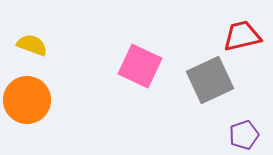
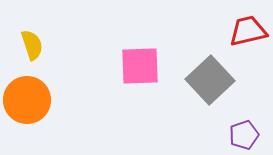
red trapezoid: moved 6 px right, 5 px up
yellow semicircle: rotated 52 degrees clockwise
pink square: rotated 27 degrees counterclockwise
gray square: rotated 18 degrees counterclockwise
